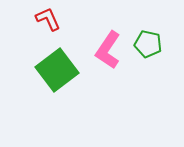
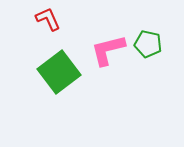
pink L-shape: rotated 42 degrees clockwise
green square: moved 2 px right, 2 px down
